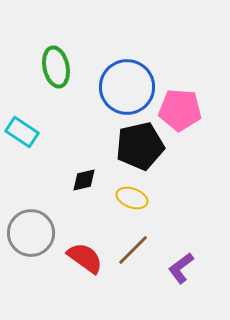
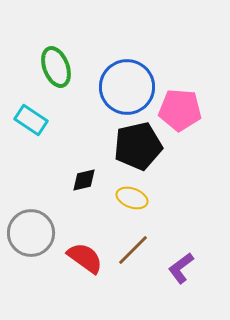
green ellipse: rotated 9 degrees counterclockwise
cyan rectangle: moved 9 px right, 12 px up
black pentagon: moved 2 px left
